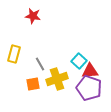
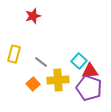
red star: rotated 28 degrees counterclockwise
gray line: moved 1 px right, 2 px up; rotated 24 degrees counterclockwise
yellow cross: moved 1 px right, 1 px down; rotated 15 degrees clockwise
orange square: rotated 32 degrees counterclockwise
